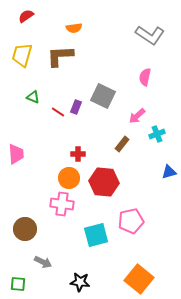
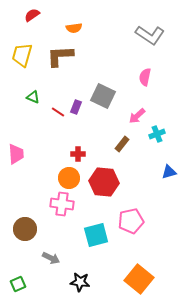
red semicircle: moved 6 px right, 1 px up
gray arrow: moved 8 px right, 4 px up
green square: rotated 28 degrees counterclockwise
